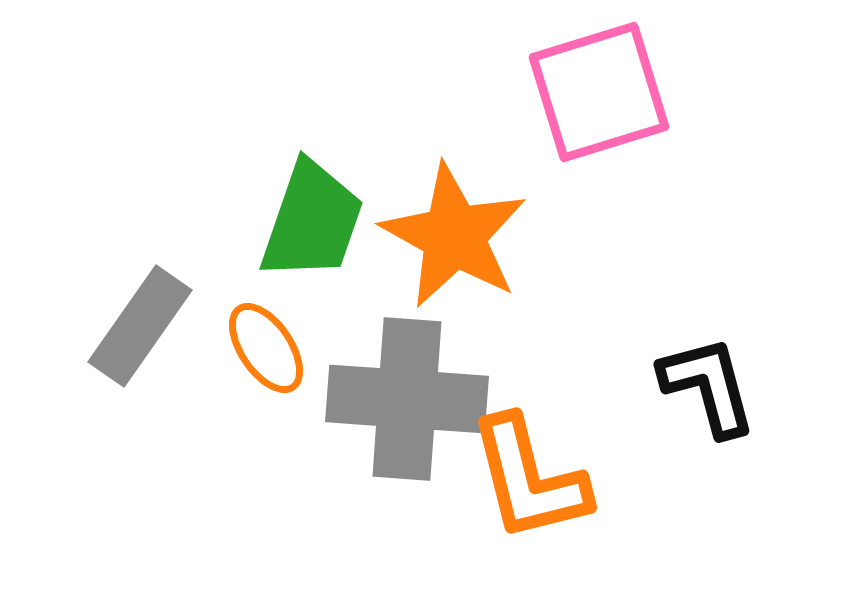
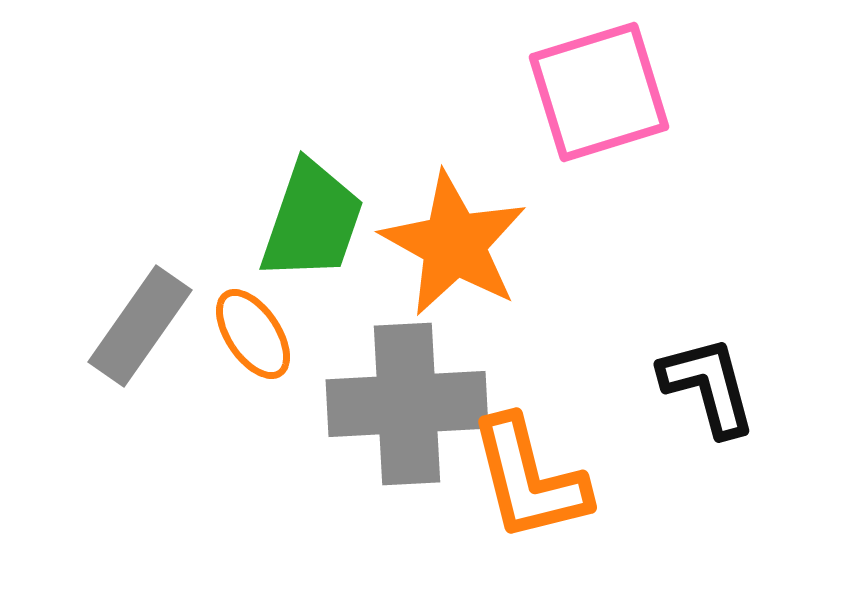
orange star: moved 8 px down
orange ellipse: moved 13 px left, 14 px up
gray cross: moved 5 px down; rotated 7 degrees counterclockwise
